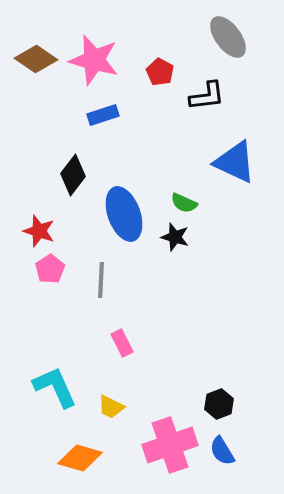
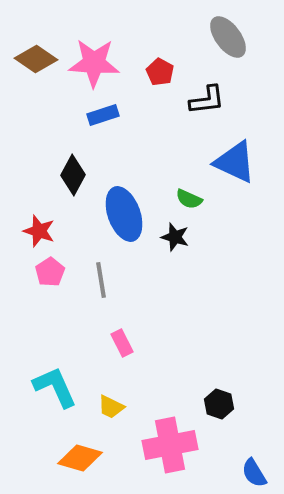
pink star: moved 3 px down; rotated 12 degrees counterclockwise
black L-shape: moved 4 px down
black diamond: rotated 9 degrees counterclockwise
green semicircle: moved 5 px right, 4 px up
pink pentagon: moved 3 px down
gray line: rotated 12 degrees counterclockwise
black hexagon: rotated 20 degrees counterclockwise
pink cross: rotated 8 degrees clockwise
blue semicircle: moved 32 px right, 22 px down
